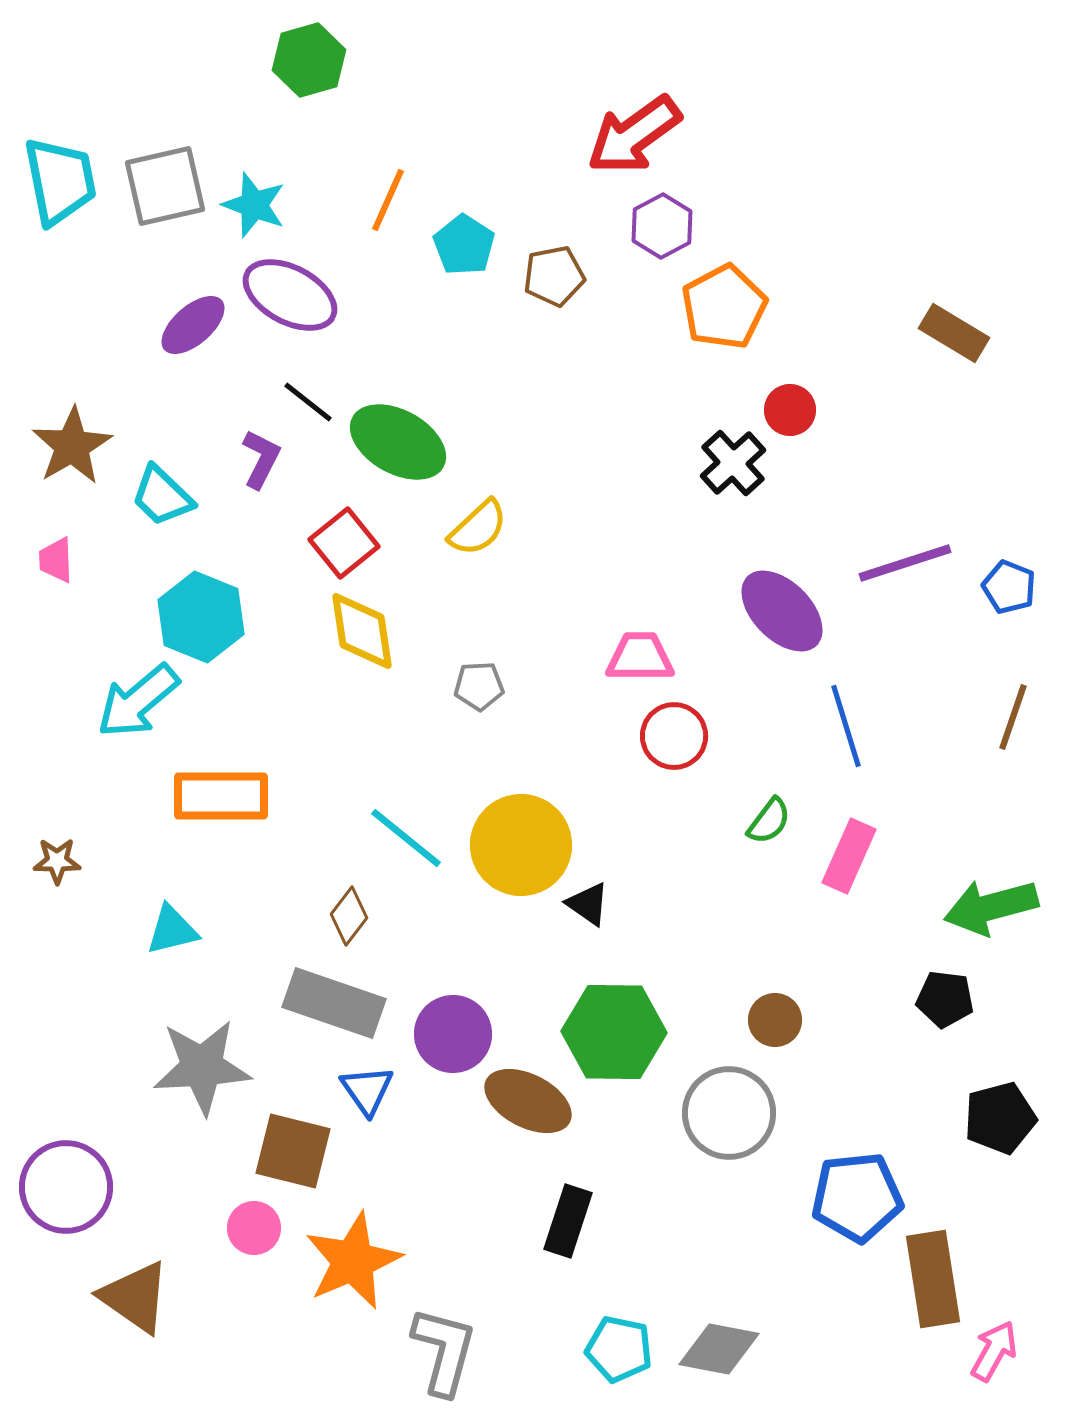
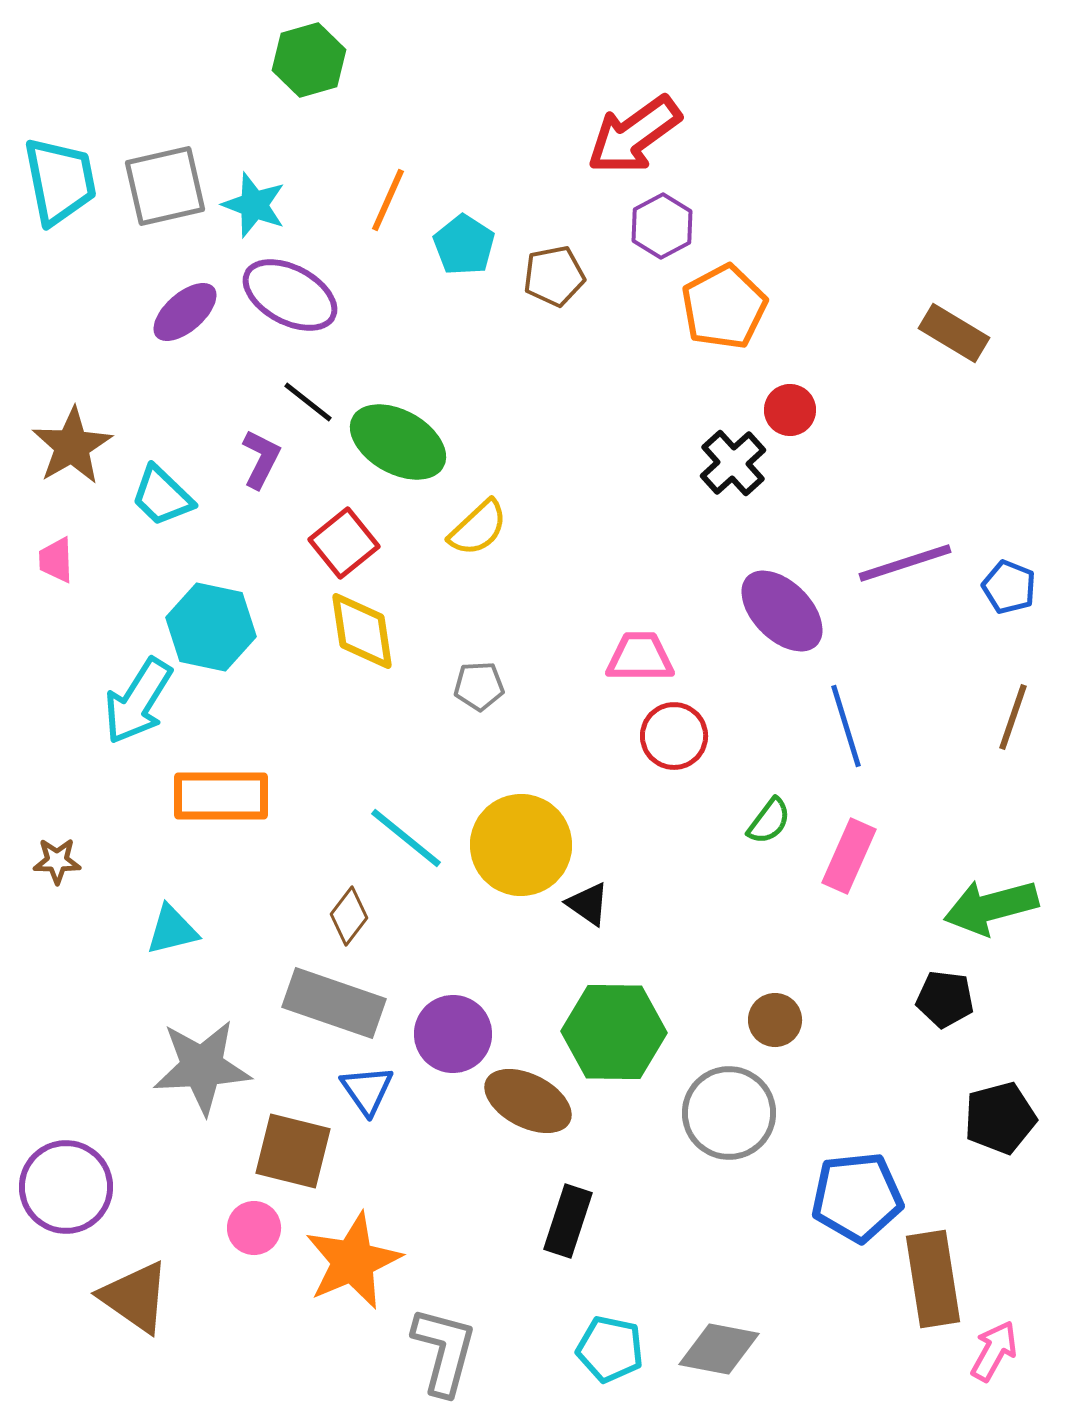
purple ellipse at (193, 325): moved 8 px left, 13 px up
cyan hexagon at (201, 617): moved 10 px right, 10 px down; rotated 10 degrees counterclockwise
cyan arrow at (138, 701): rotated 18 degrees counterclockwise
cyan pentagon at (619, 1349): moved 9 px left
